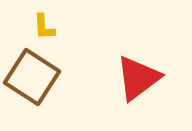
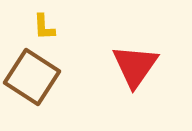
red triangle: moved 3 px left, 12 px up; rotated 18 degrees counterclockwise
